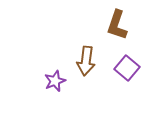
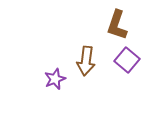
purple square: moved 8 px up
purple star: moved 2 px up
